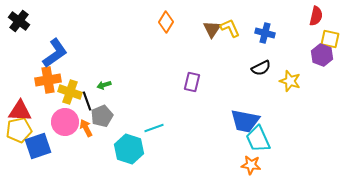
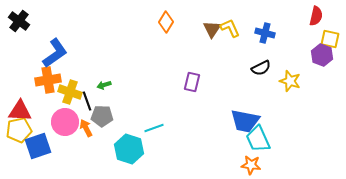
gray pentagon: rotated 25 degrees clockwise
